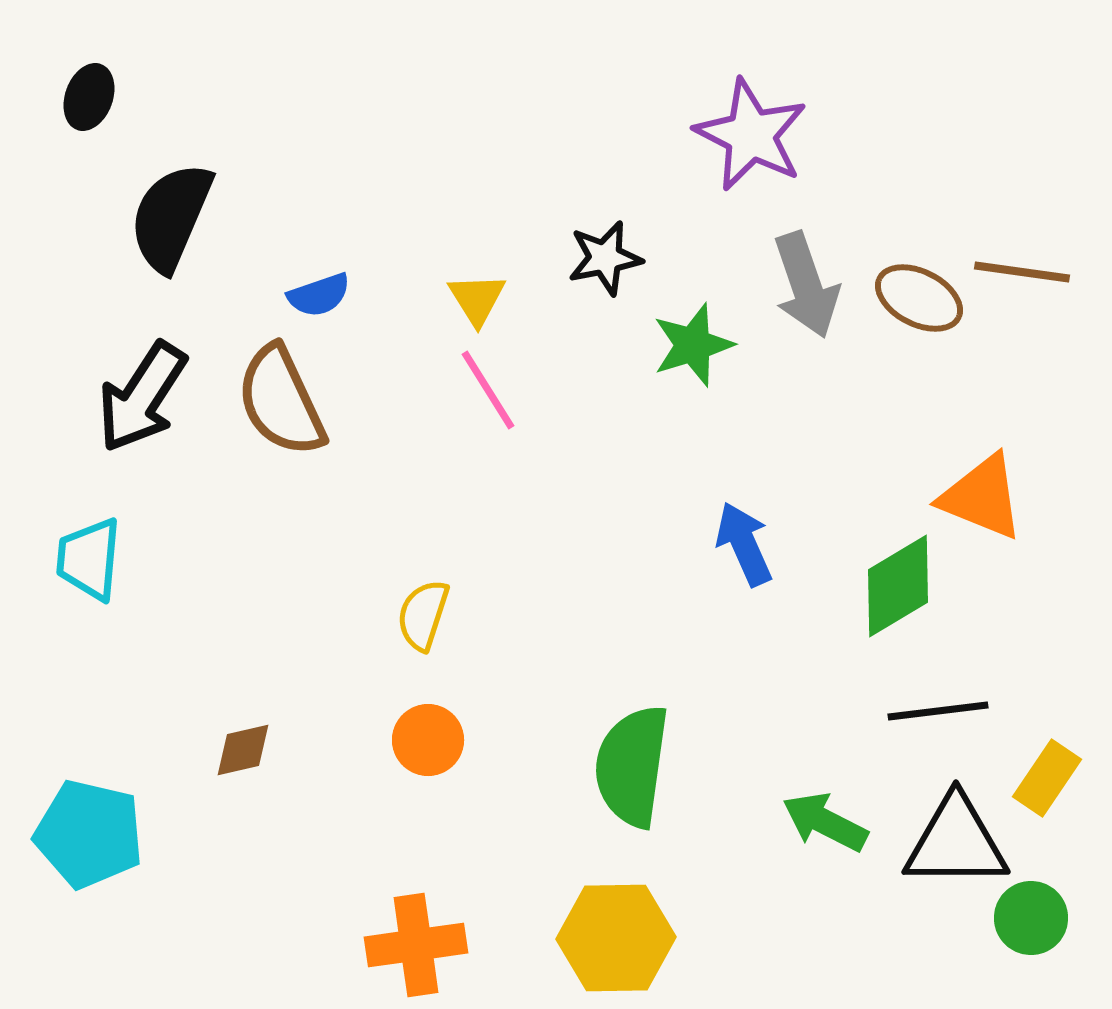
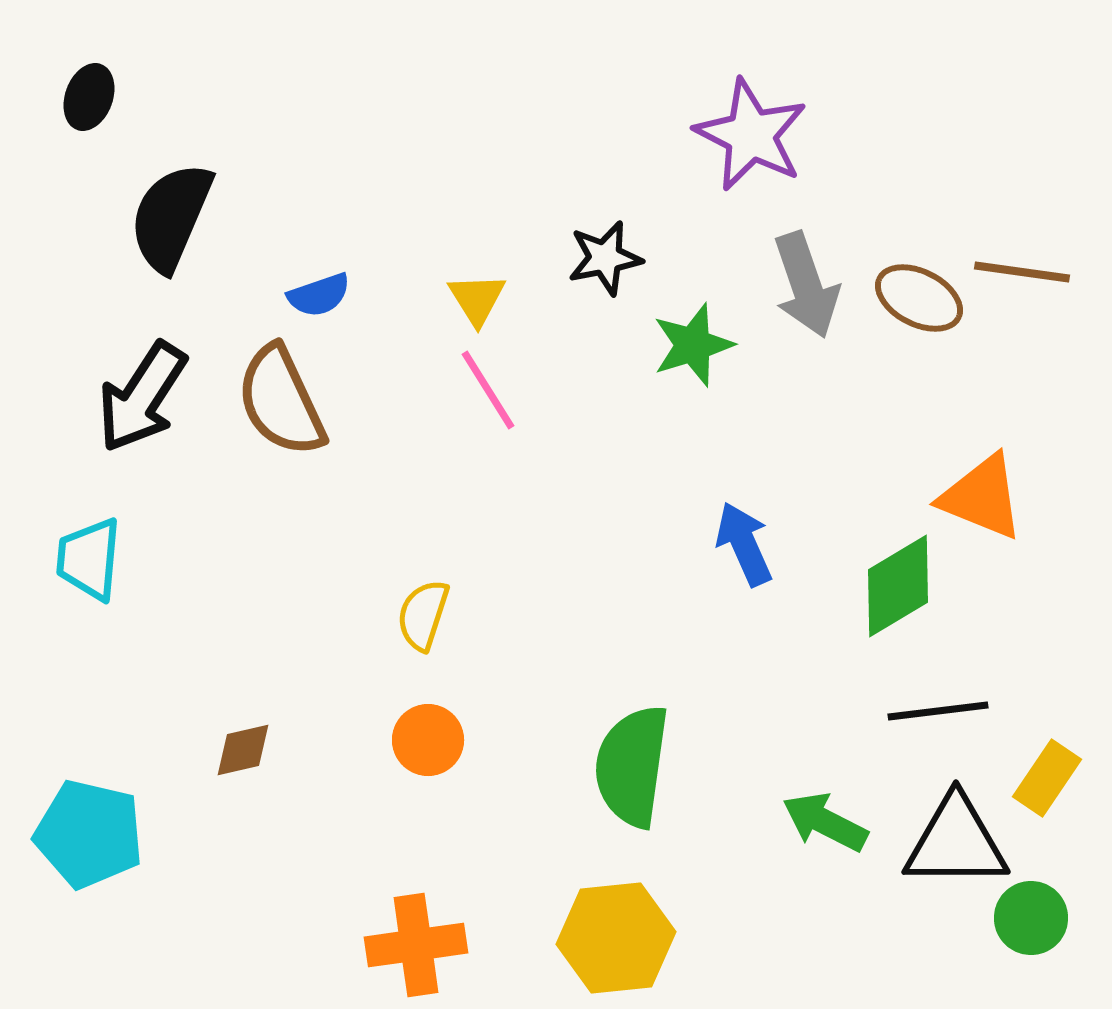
yellow hexagon: rotated 5 degrees counterclockwise
